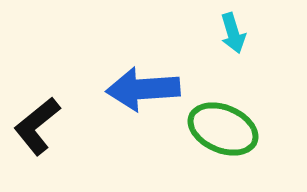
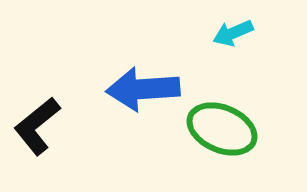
cyan arrow: rotated 84 degrees clockwise
green ellipse: moved 1 px left
